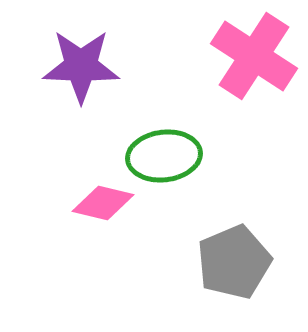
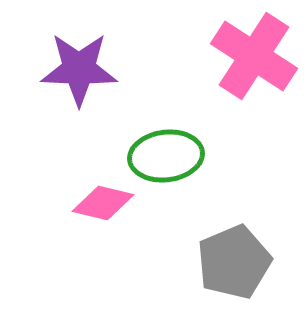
purple star: moved 2 px left, 3 px down
green ellipse: moved 2 px right
